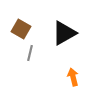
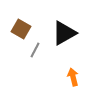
gray line: moved 5 px right, 3 px up; rotated 14 degrees clockwise
